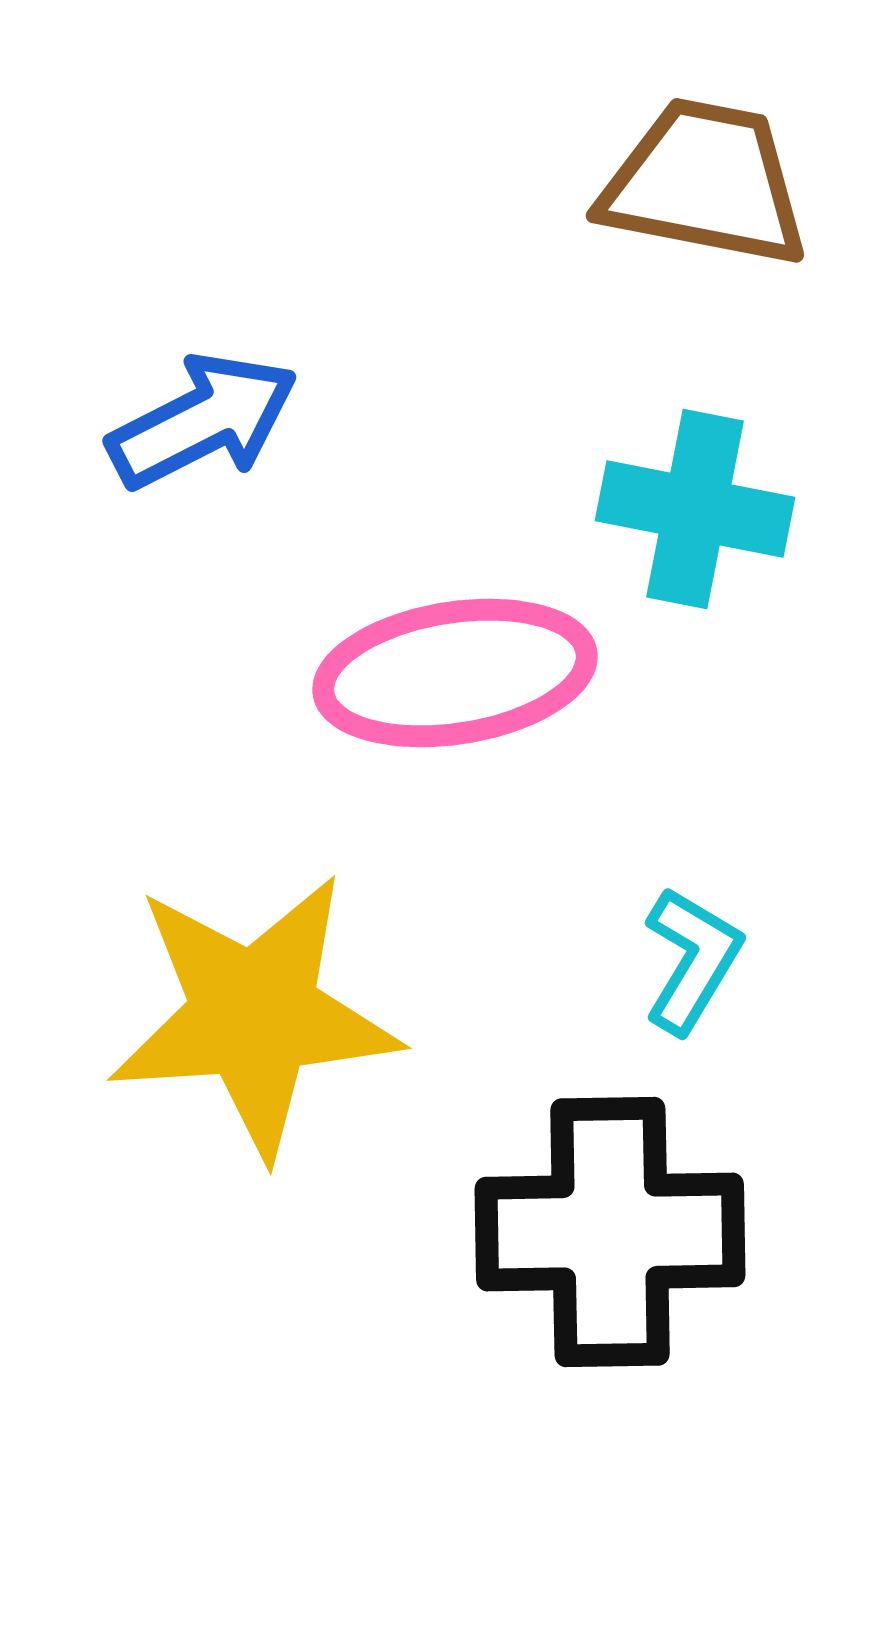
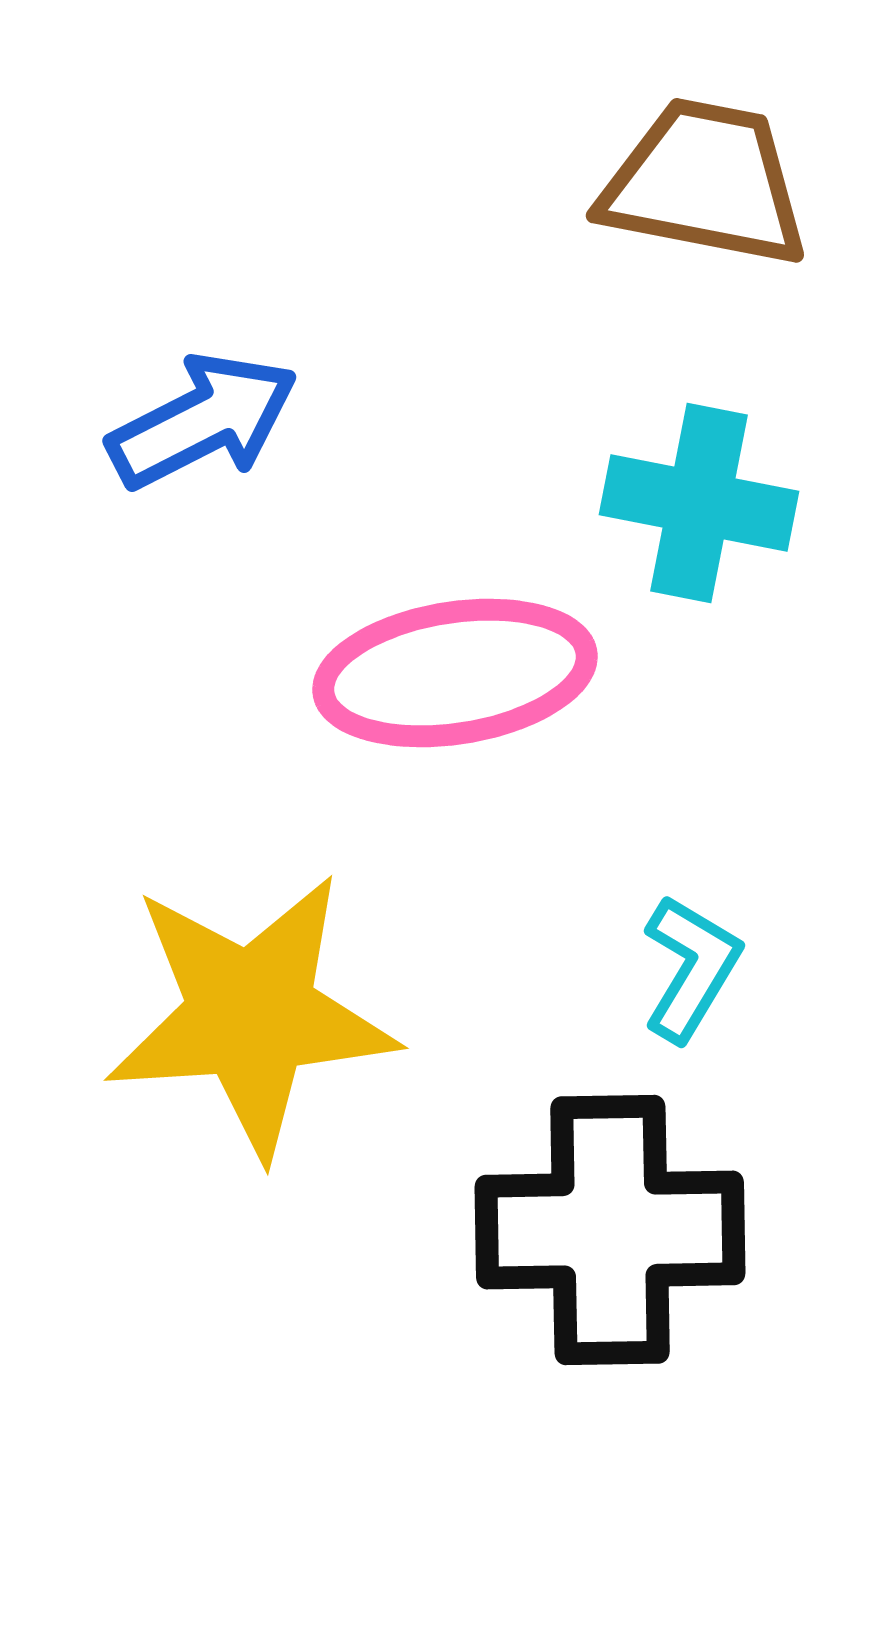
cyan cross: moved 4 px right, 6 px up
cyan L-shape: moved 1 px left, 8 px down
yellow star: moved 3 px left
black cross: moved 2 px up
